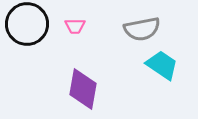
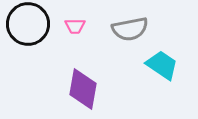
black circle: moved 1 px right
gray semicircle: moved 12 px left
